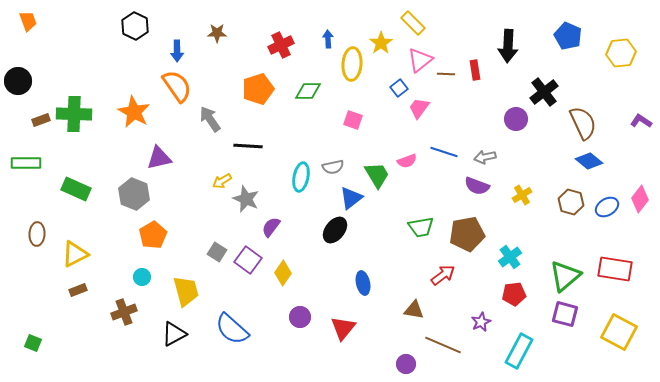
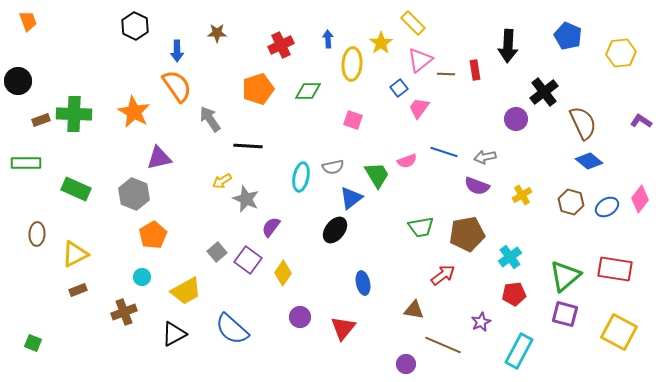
gray square at (217, 252): rotated 18 degrees clockwise
yellow trapezoid at (186, 291): rotated 76 degrees clockwise
